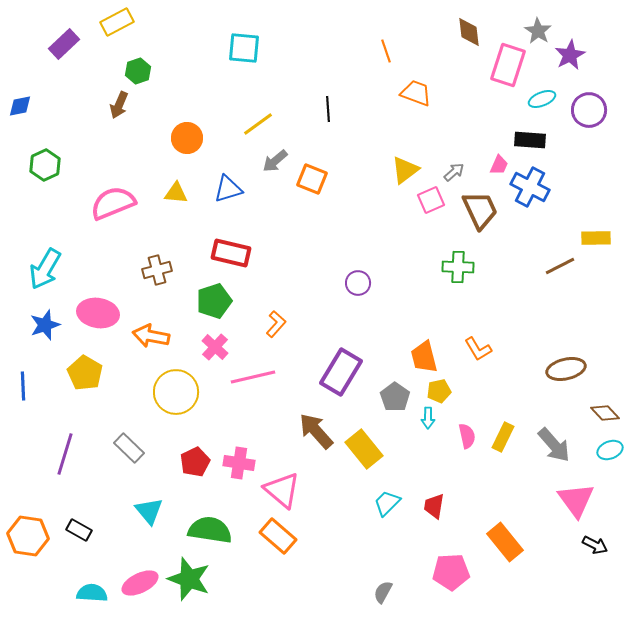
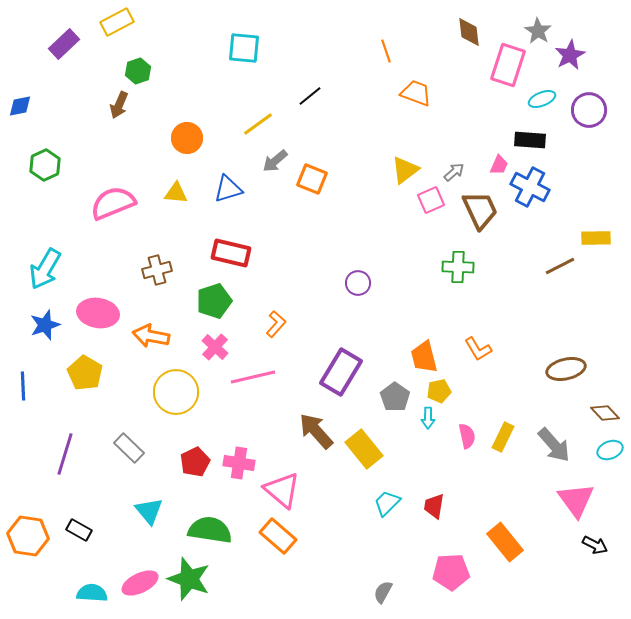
black line at (328, 109): moved 18 px left, 13 px up; rotated 55 degrees clockwise
